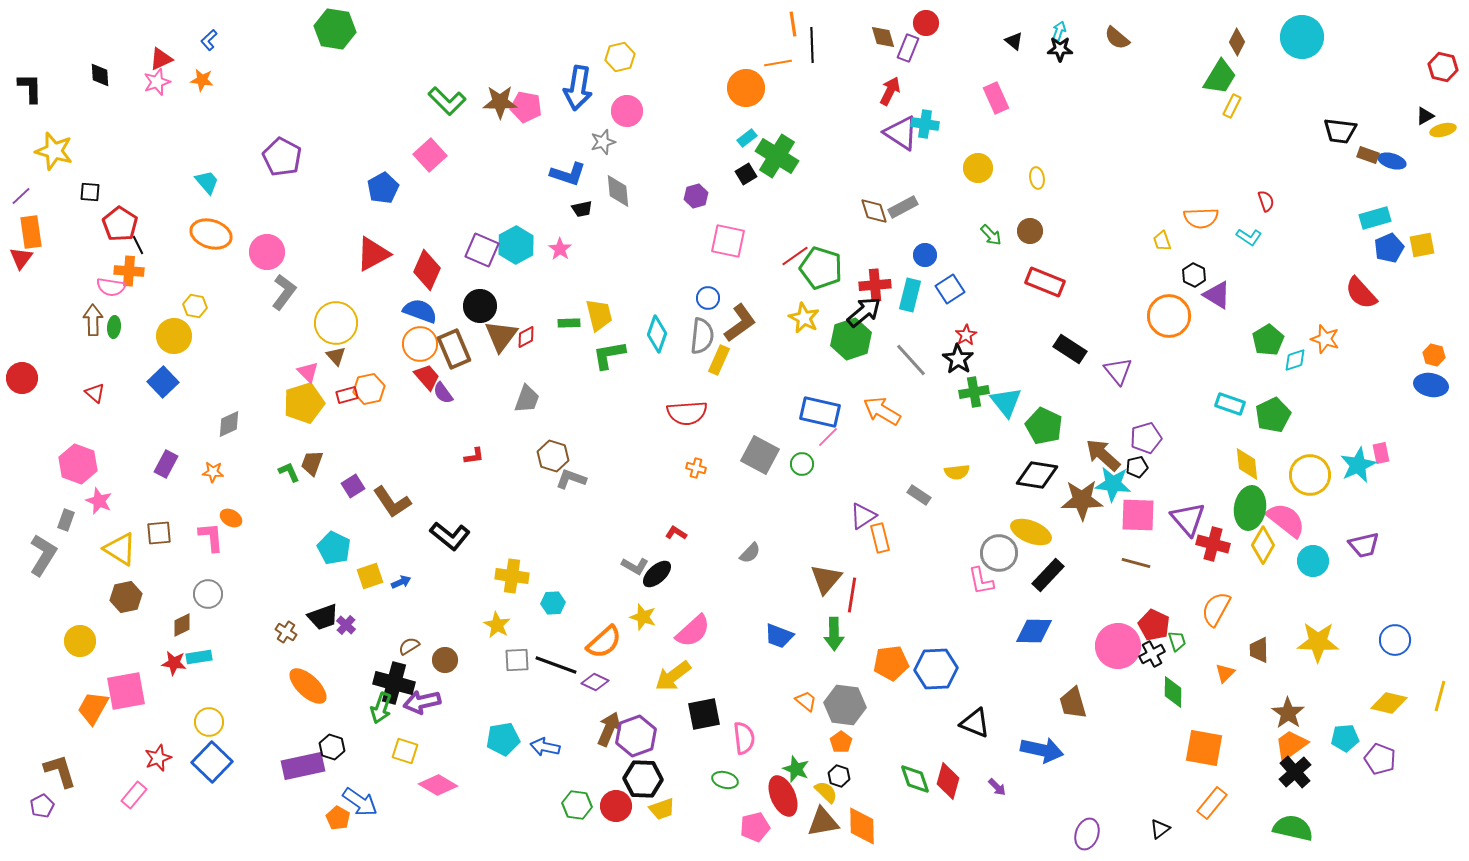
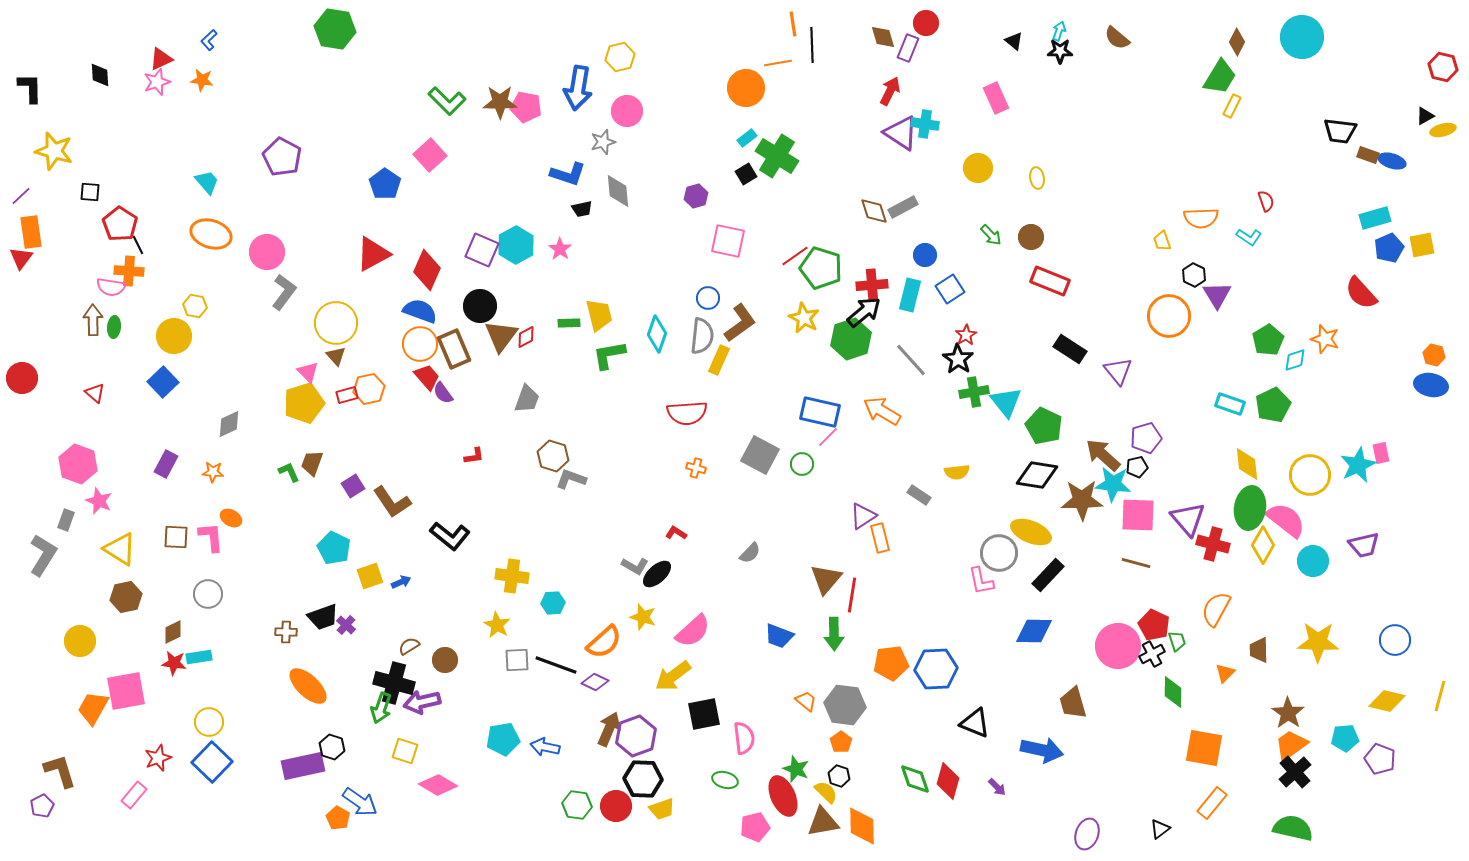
black star at (1060, 49): moved 2 px down
blue pentagon at (383, 188): moved 2 px right, 4 px up; rotated 8 degrees counterclockwise
brown circle at (1030, 231): moved 1 px right, 6 px down
red rectangle at (1045, 282): moved 5 px right, 1 px up
red cross at (875, 285): moved 3 px left
purple triangle at (1217, 295): rotated 28 degrees clockwise
green pentagon at (1273, 415): moved 10 px up
brown square at (159, 533): moved 17 px right, 4 px down; rotated 8 degrees clockwise
brown diamond at (182, 625): moved 9 px left, 7 px down
brown cross at (286, 632): rotated 30 degrees counterclockwise
yellow diamond at (1389, 703): moved 2 px left, 2 px up
